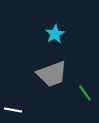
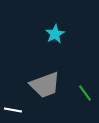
gray trapezoid: moved 7 px left, 11 px down
